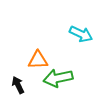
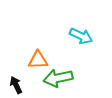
cyan arrow: moved 2 px down
black arrow: moved 2 px left
